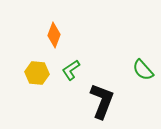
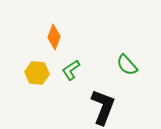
orange diamond: moved 2 px down
green semicircle: moved 16 px left, 5 px up
black L-shape: moved 1 px right, 6 px down
